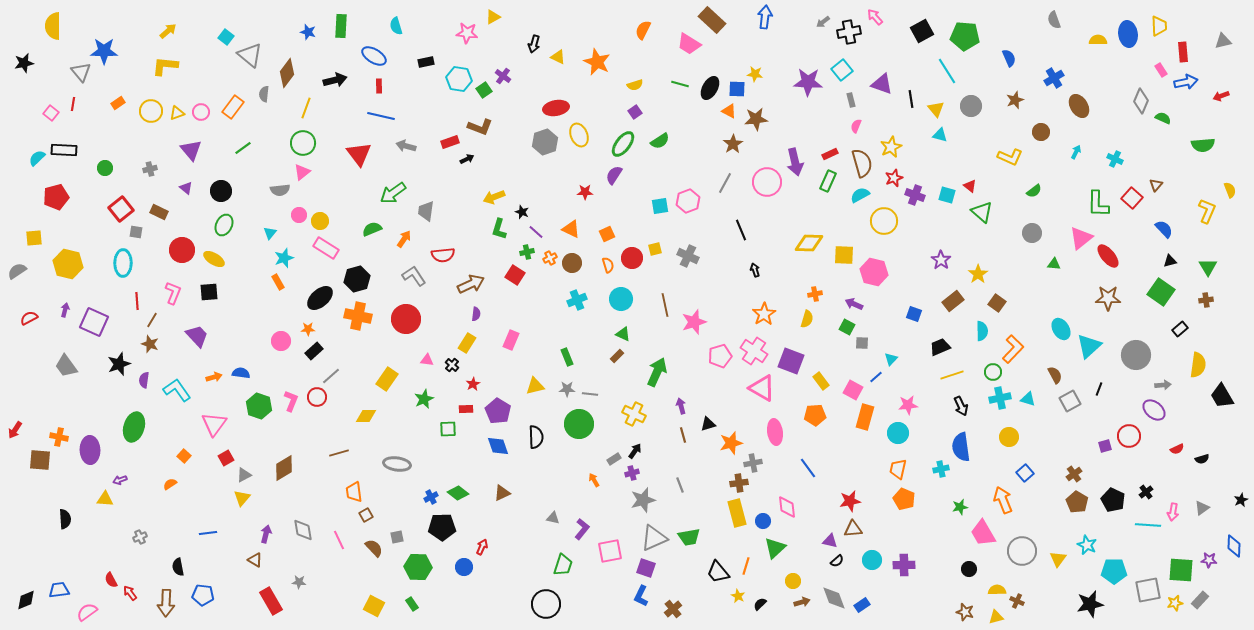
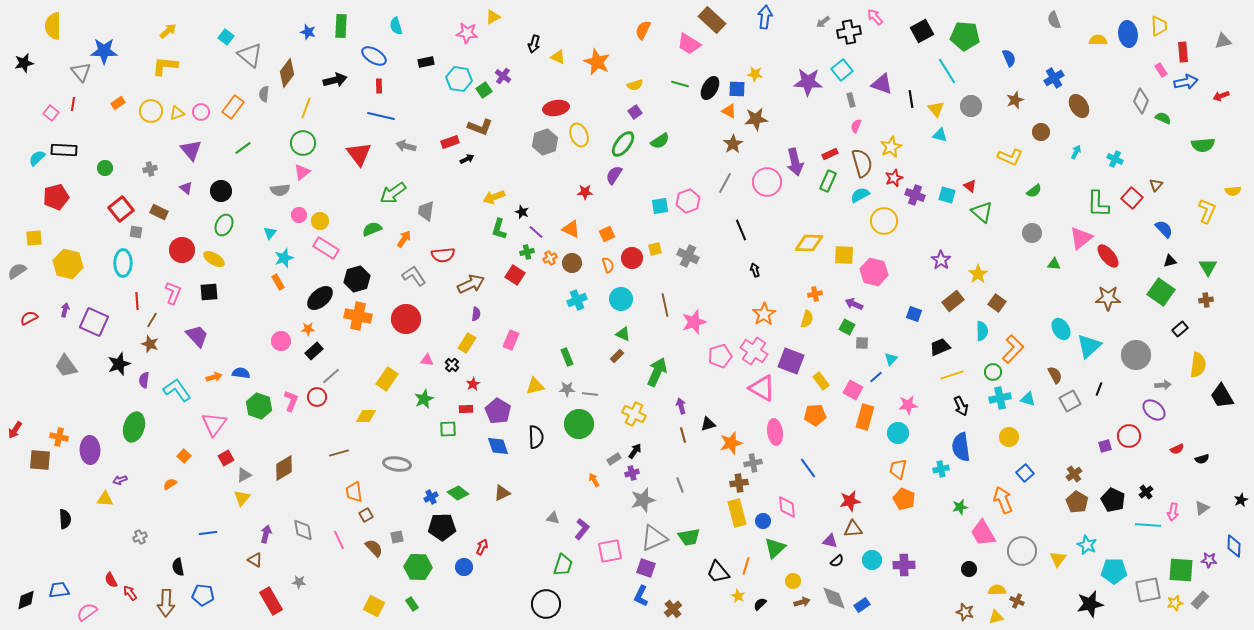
yellow semicircle at (1230, 190): moved 3 px right, 1 px down; rotated 105 degrees clockwise
